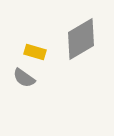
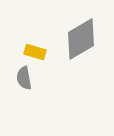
gray semicircle: rotated 45 degrees clockwise
